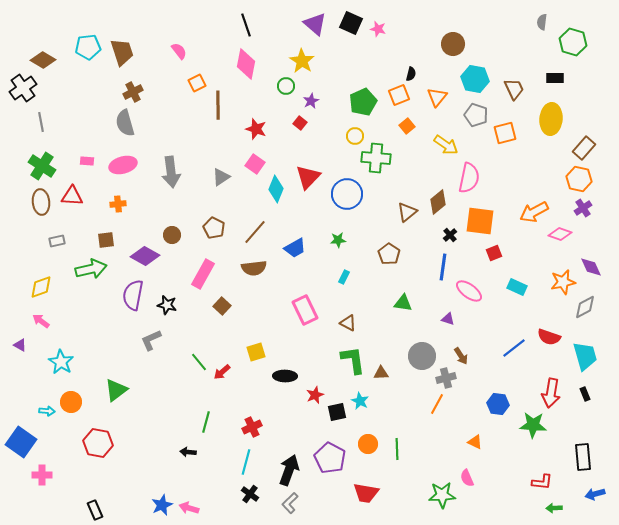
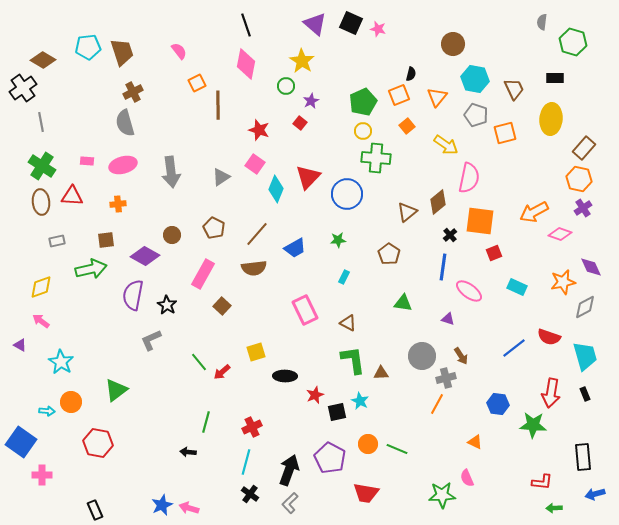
red star at (256, 129): moved 3 px right, 1 px down
yellow circle at (355, 136): moved 8 px right, 5 px up
brown line at (255, 232): moved 2 px right, 2 px down
black star at (167, 305): rotated 18 degrees clockwise
green line at (397, 449): rotated 65 degrees counterclockwise
